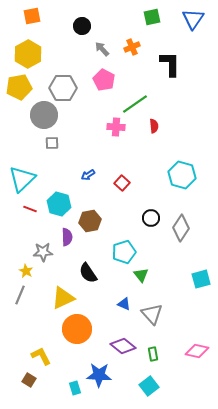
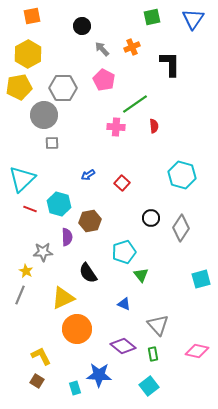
gray triangle at (152, 314): moved 6 px right, 11 px down
brown square at (29, 380): moved 8 px right, 1 px down
